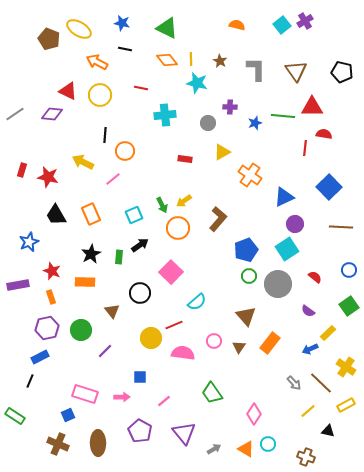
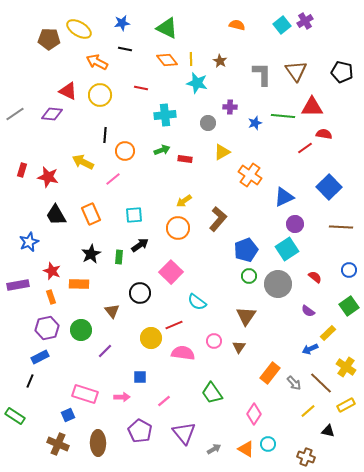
blue star at (122, 23): rotated 21 degrees counterclockwise
brown pentagon at (49, 39): rotated 20 degrees counterclockwise
gray L-shape at (256, 69): moved 6 px right, 5 px down
red line at (305, 148): rotated 49 degrees clockwise
green arrow at (162, 205): moved 55 px up; rotated 84 degrees counterclockwise
cyan square at (134, 215): rotated 18 degrees clockwise
orange rectangle at (85, 282): moved 6 px left, 2 px down
cyan semicircle at (197, 302): rotated 78 degrees clockwise
brown triangle at (246, 316): rotated 15 degrees clockwise
orange rectangle at (270, 343): moved 30 px down
